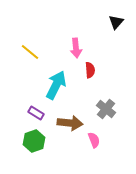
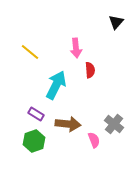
gray cross: moved 8 px right, 15 px down
purple rectangle: moved 1 px down
brown arrow: moved 2 px left, 1 px down
